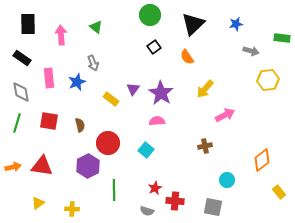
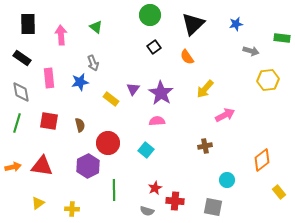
blue star at (77, 82): moved 3 px right; rotated 12 degrees clockwise
